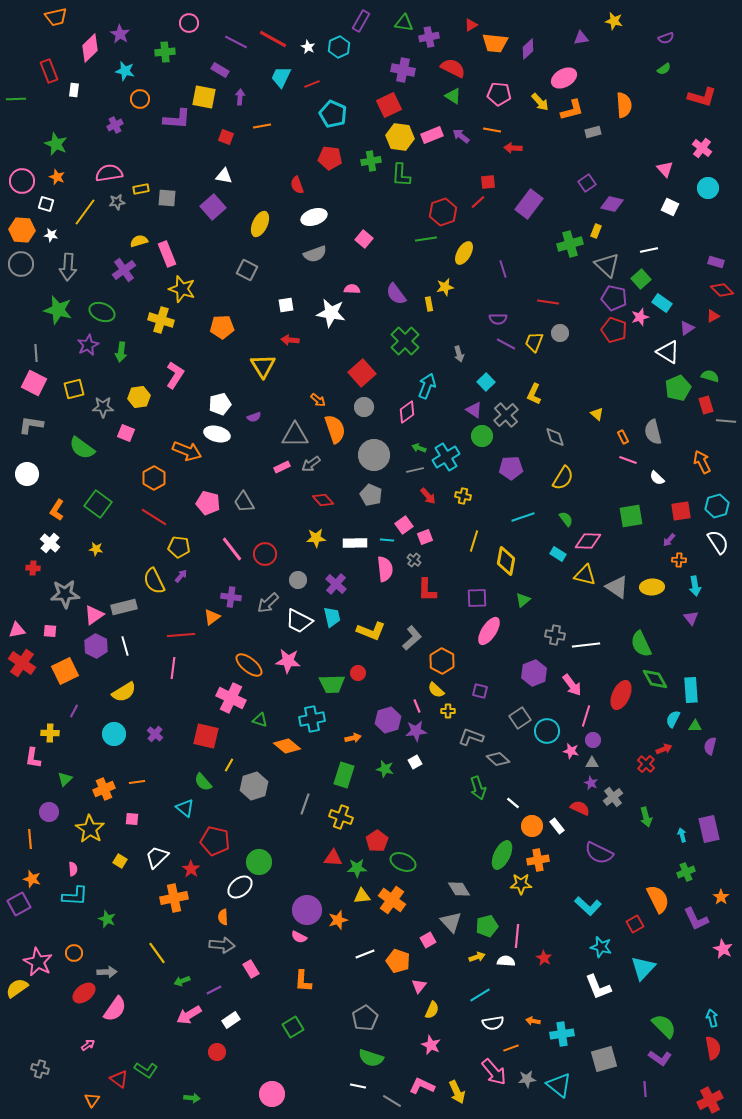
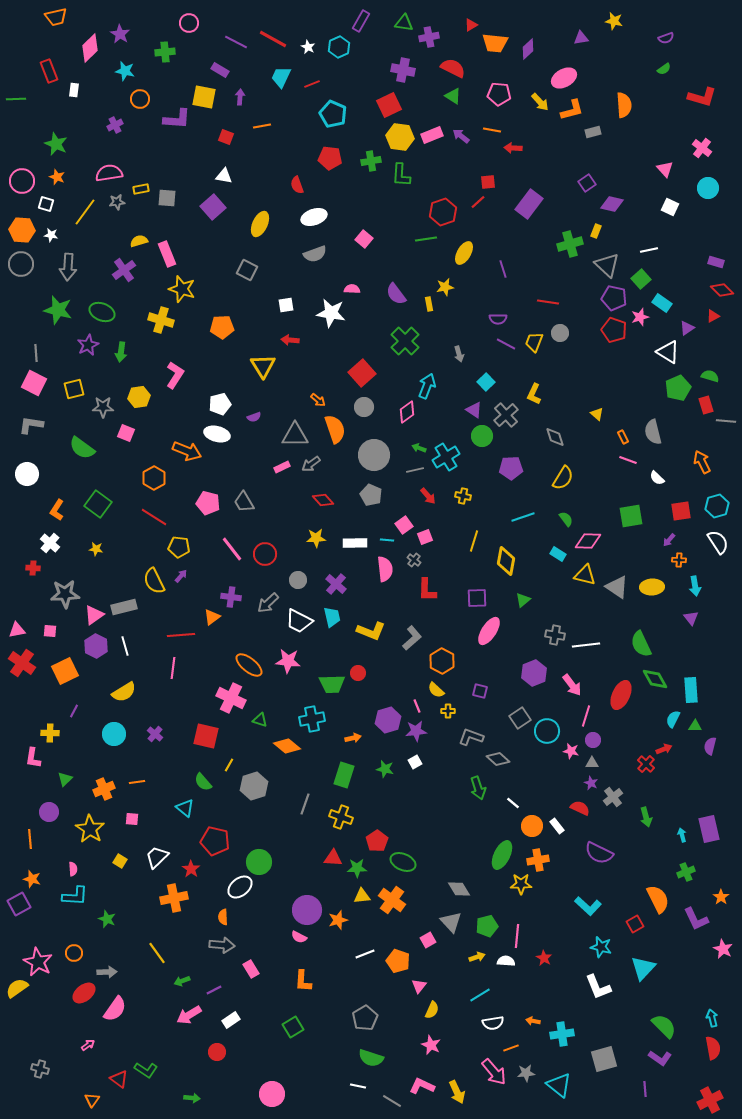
gray star at (527, 1079): moved 1 px left, 6 px up
